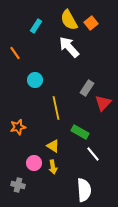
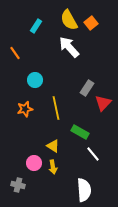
orange star: moved 7 px right, 18 px up
